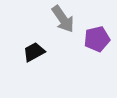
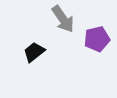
black trapezoid: rotated 10 degrees counterclockwise
